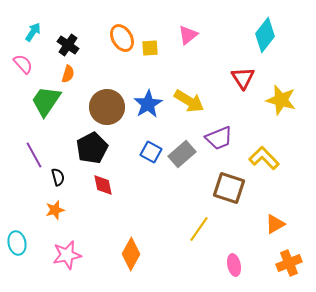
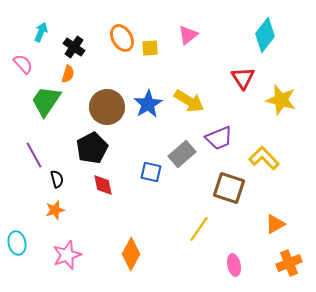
cyan arrow: moved 8 px right; rotated 12 degrees counterclockwise
black cross: moved 6 px right, 2 px down
blue square: moved 20 px down; rotated 15 degrees counterclockwise
black semicircle: moved 1 px left, 2 px down
pink star: rotated 8 degrees counterclockwise
